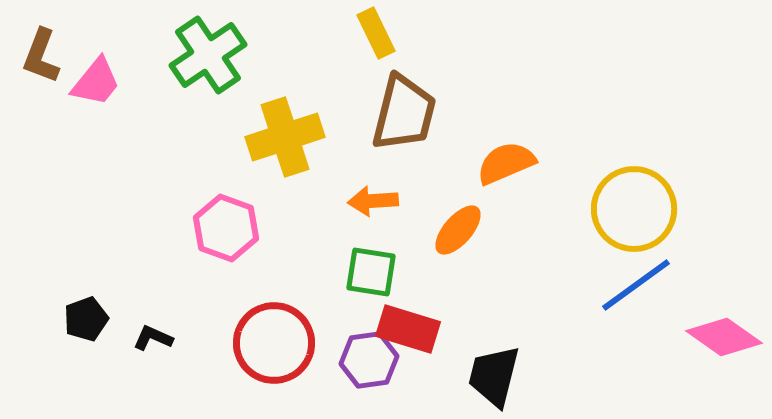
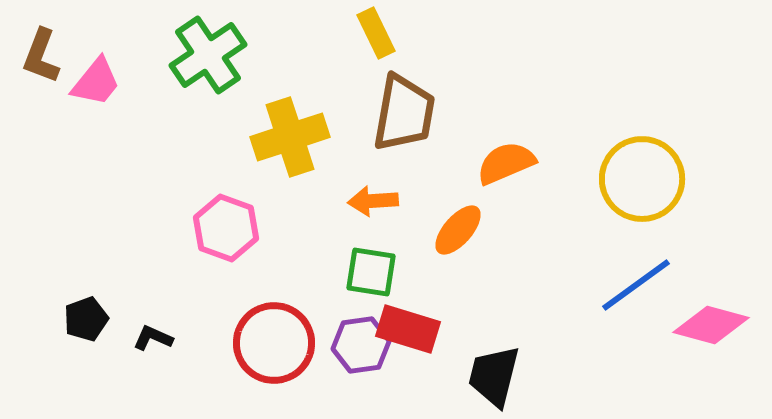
brown trapezoid: rotated 4 degrees counterclockwise
yellow cross: moved 5 px right
yellow circle: moved 8 px right, 30 px up
pink diamond: moved 13 px left, 12 px up; rotated 20 degrees counterclockwise
purple hexagon: moved 8 px left, 15 px up
